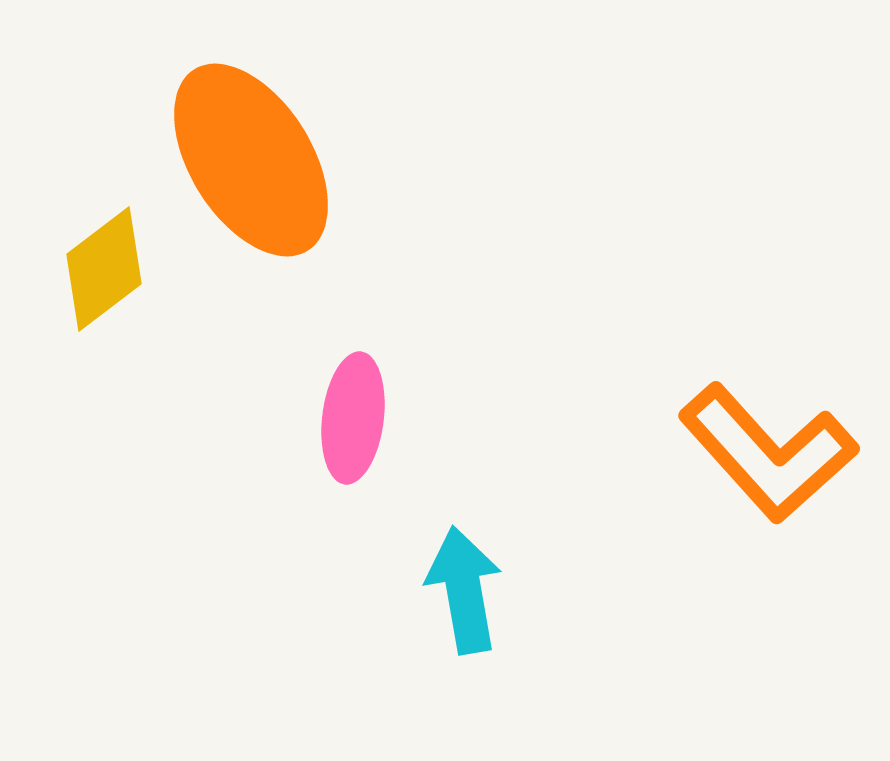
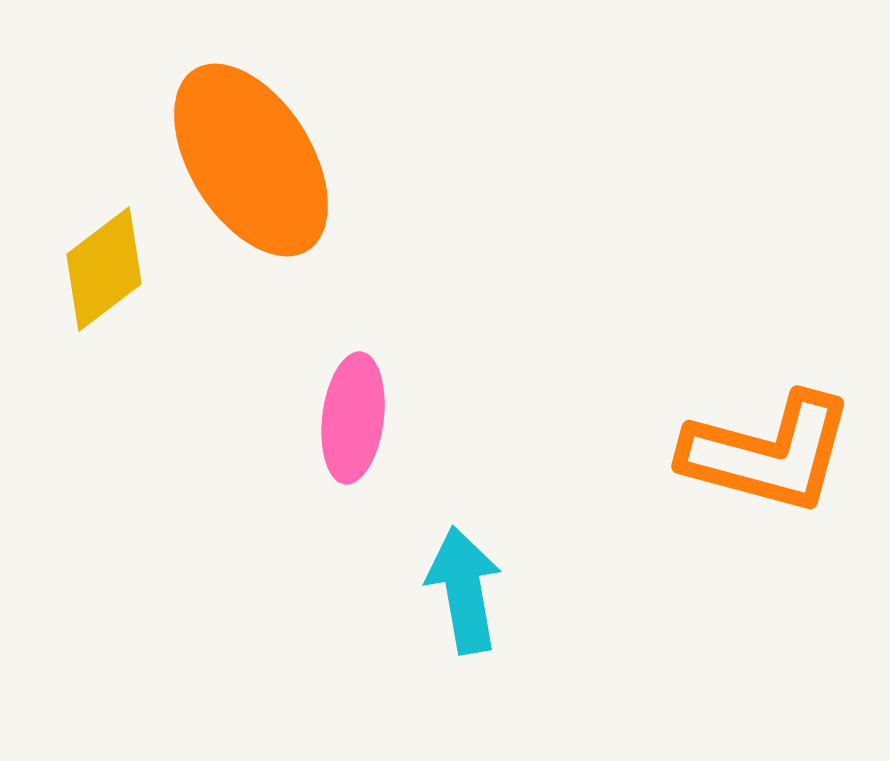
orange L-shape: rotated 33 degrees counterclockwise
